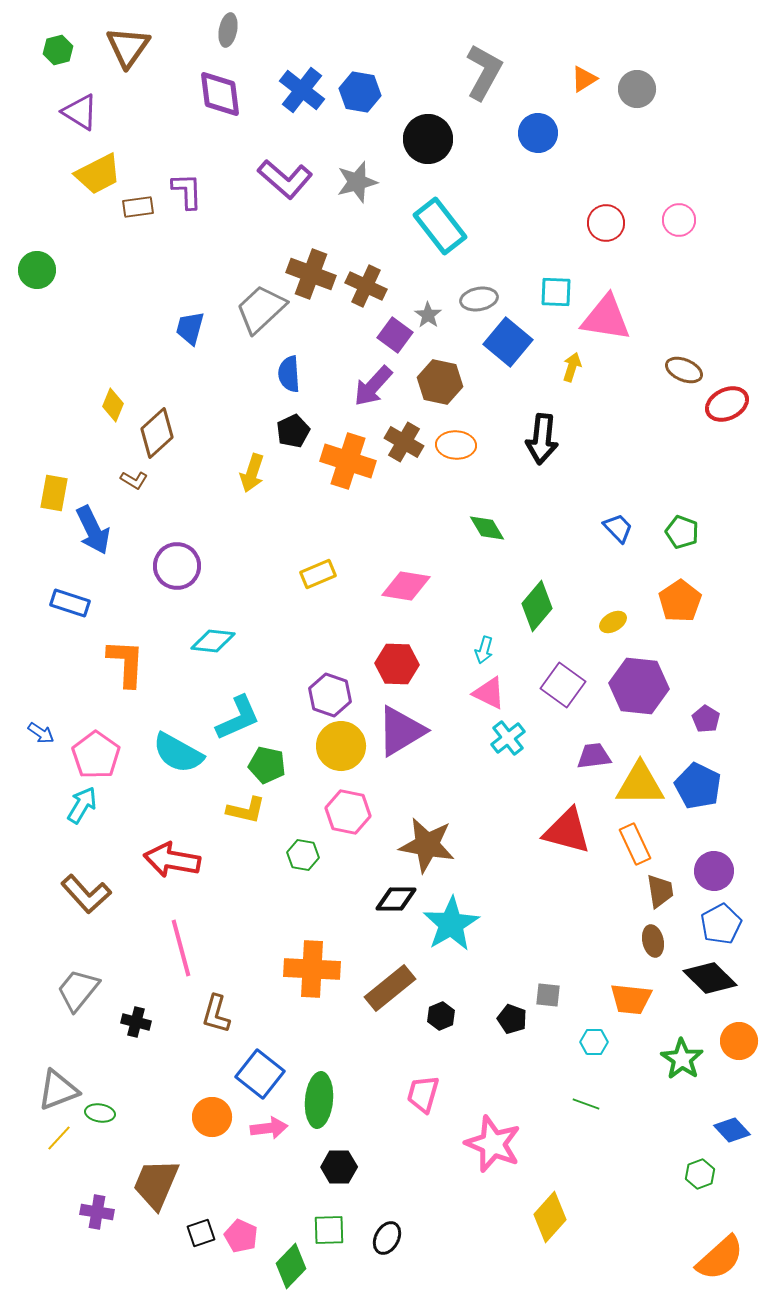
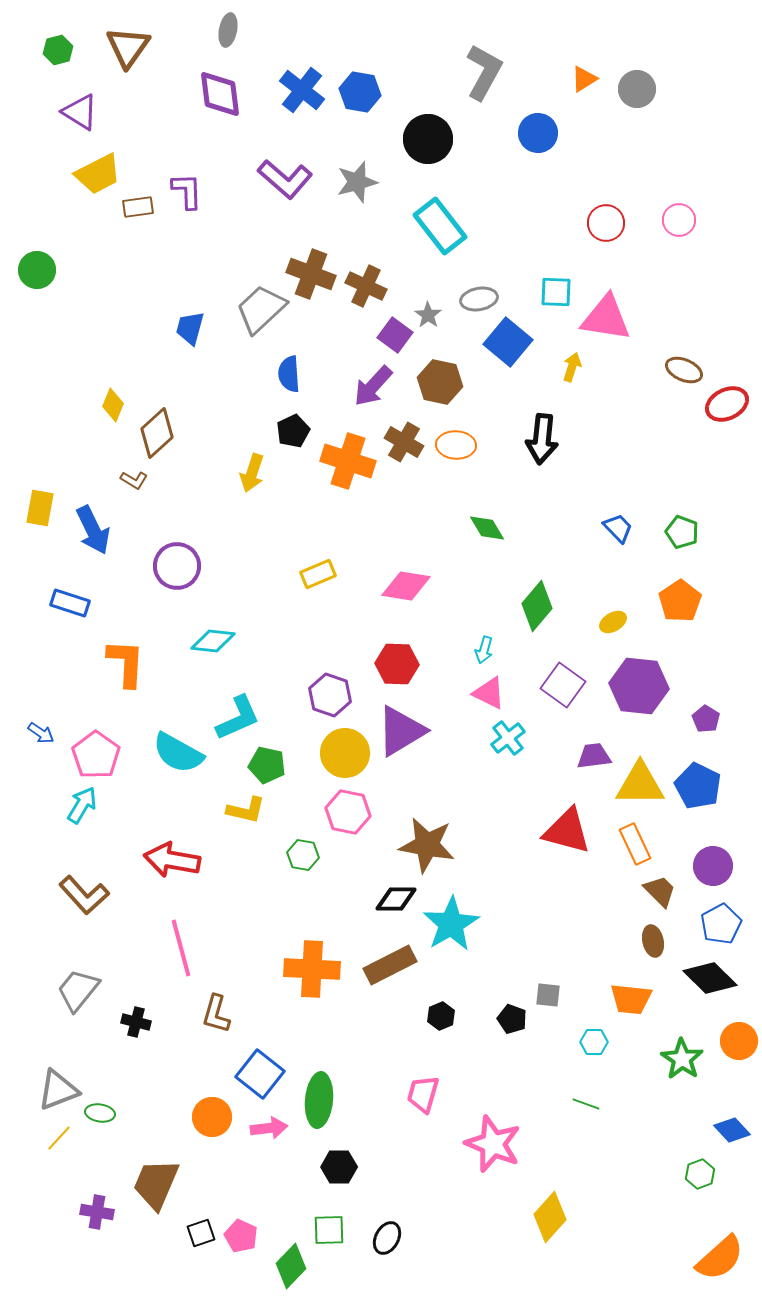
yellow rectangle at (54, 493): moved 14 px left, 15 px down
yellow circle at (341, 746): moved 4 px right, 7 px down
purple circle at (714, 871): moved 1 px left, 5 px up
brown trapezoid at (660, 891): rotated 36 degrees counterclockwise
brown L-shape at (86, 894): moved 2 px left, 1 px down
brown rectangle at (390, 988): moved 23 px up; rotated 12 degrees clockwise
